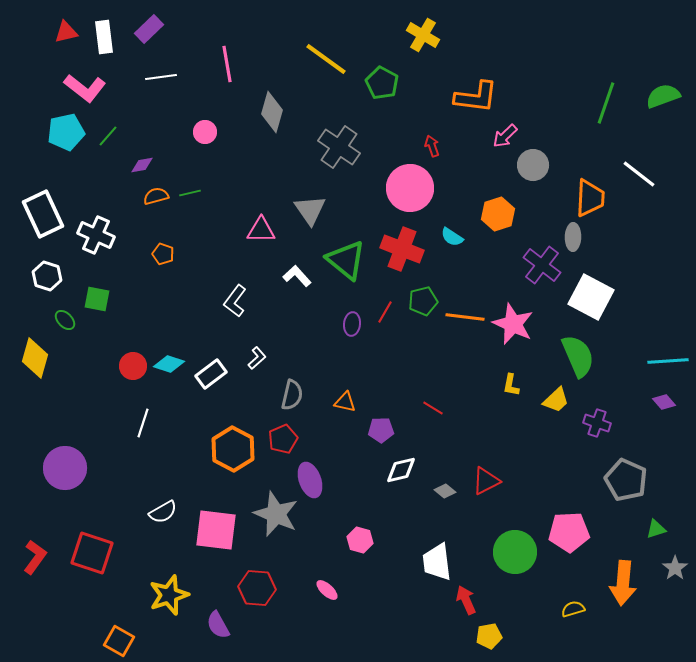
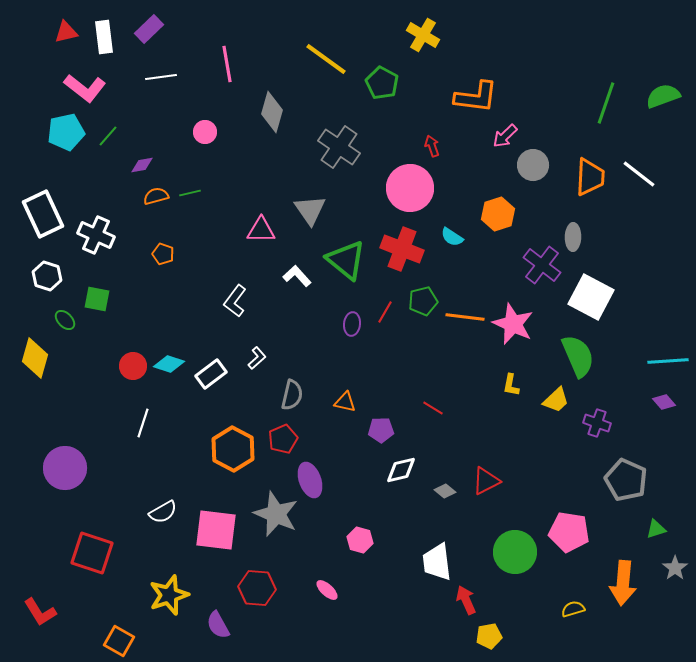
orange trapezoid at (590, 198): moved 21 px up
pink pentagon at (569, 532): rotated 12 degrees clockwise
red L-shape at (35, 557): moved 5 px right, 55 px down; rotated 112 degrees clockwise
